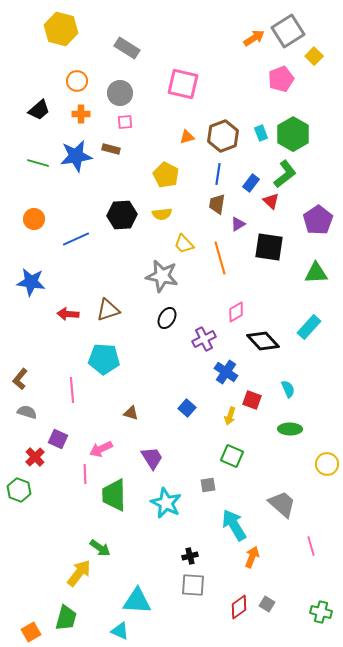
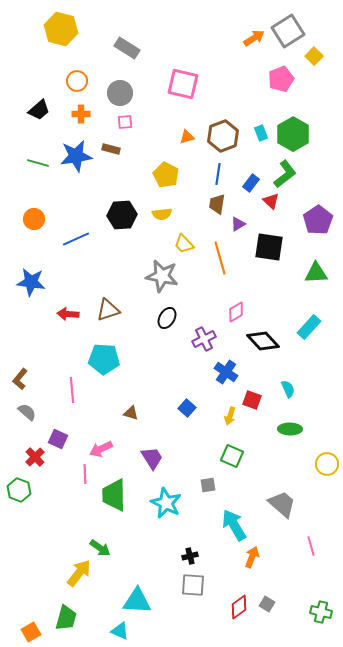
gray semicircle at (27, 412): rotated 24 degrees clockwise
